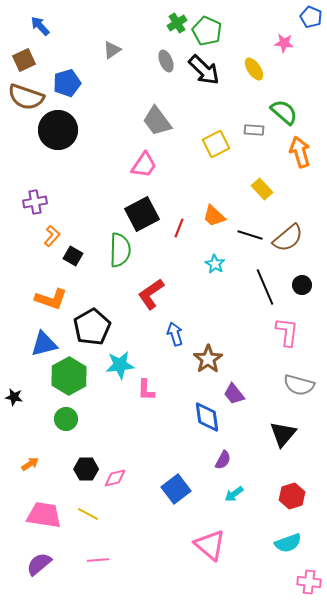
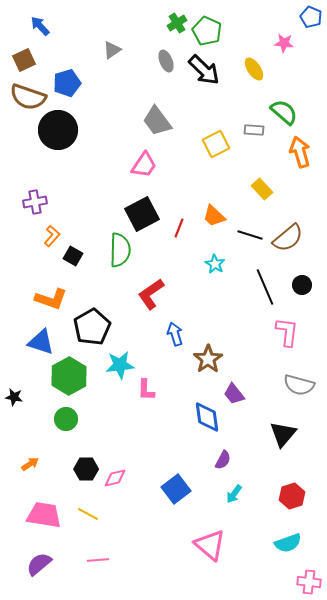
brown semicircle at (26, 97): moved 2 px right
blue triangle at (44, 344): moved 3 px left, 2 px up; rotated 32 degrees clockwise
cyan arrow at (234, 494): rotated 18 degrees counterclockwise
